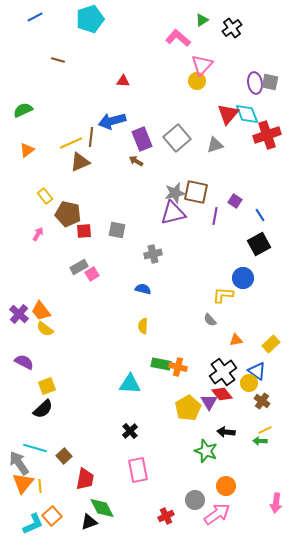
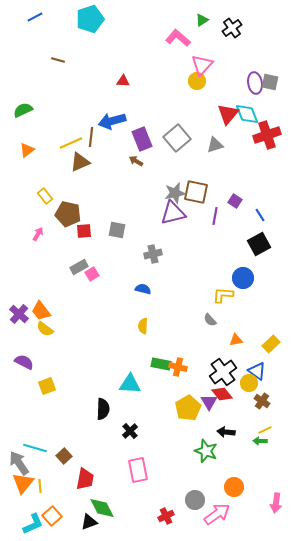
black semicircle at (43, 409): moved 60 px right; rotated 45 degrees counterclockwise
orange circle at (226, 486): moved 8 px right, 1 px down
